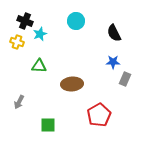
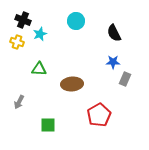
black cross: moved 2 px left, 1 px up
green triangle: moved 3 px down
